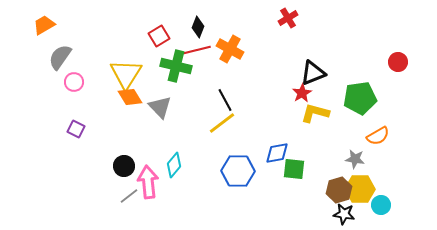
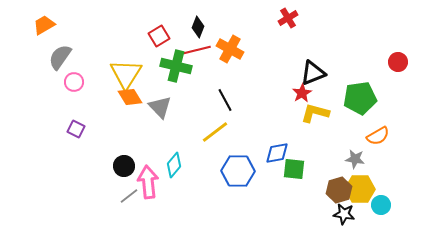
yellow line: moved 7 px left, 9 px down
